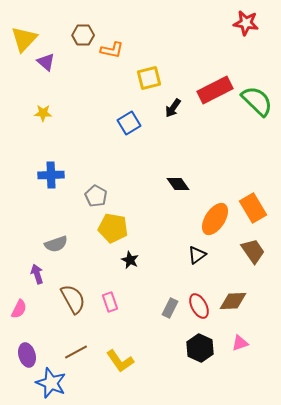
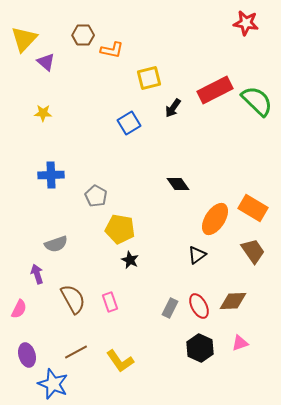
orange rectangle: rotated 28 degrees counterclockwise
yellow pentagon: moved 7 px right, 1 px down
blue star: moved 2 px right, 1 px down
